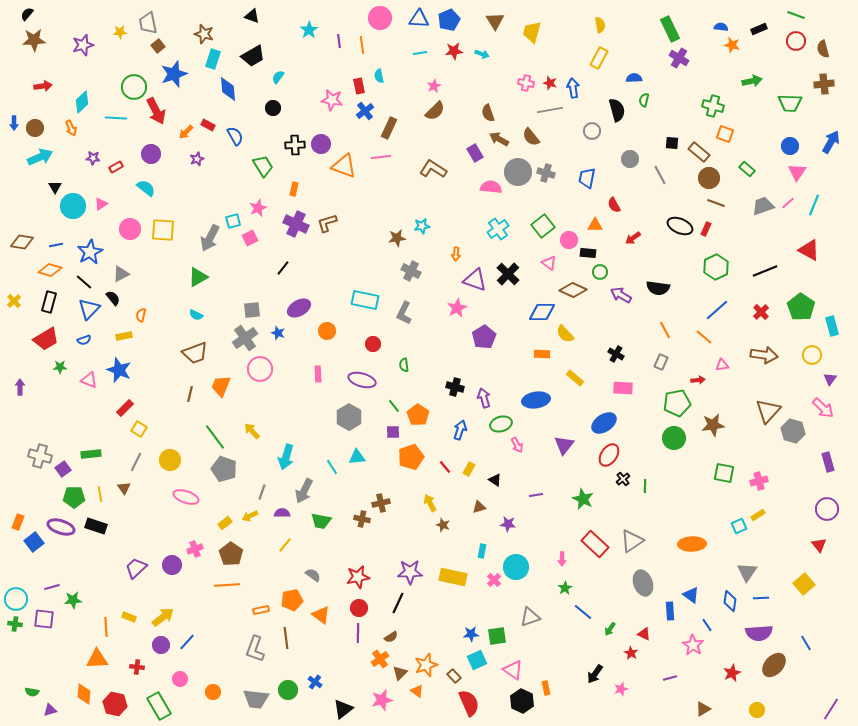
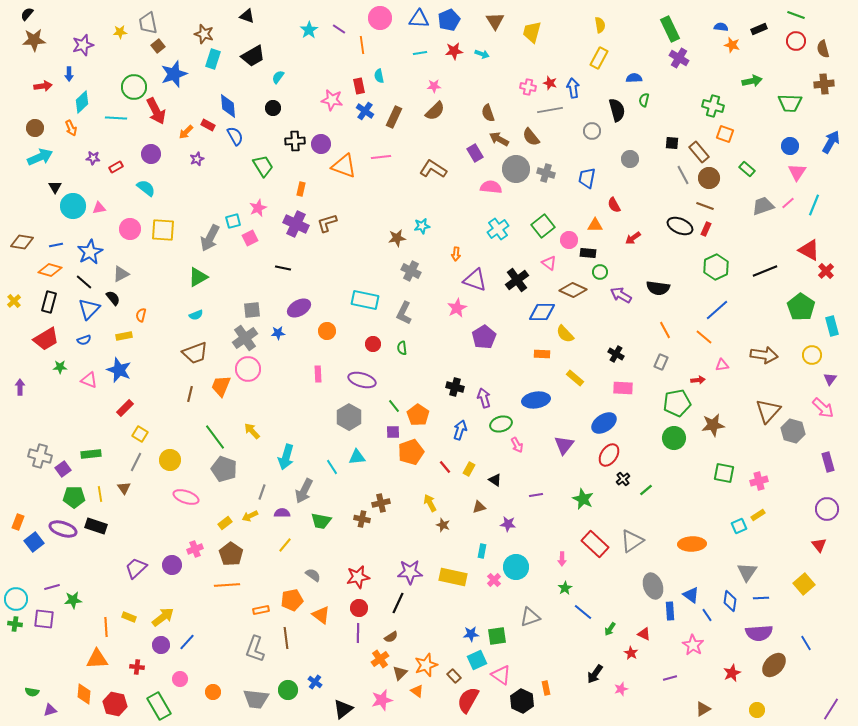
black triangle at (252, 16): moved 5 px left
purple line at (339, 41): moved 12 px up; rotated 48 degrees counterclockwise
pink cross at (526, 83): moved 2 px right, 4 px down
pink star at (434, 86): rotated 24 degrees clockwise
blue diamond at (228, 89): moved 17 px down
blue cross at (365, 111): rotated 18 degrees counterclockwise
blue arrow at (14, 123): moved 55 px right, 49 px up
brown rectangle at (389, 128): moved 5 px right, 11 px up
black cross at (295, 145): moved 4 px up
brown rectangle at (699, 152): rotated 10 degrees clockwise
gray circle at (518, 172): moved 2 px left, 3 px up
gray line at (660, 175): moved 23 px right
orange rectangle at (294, 189): moved 7 px right
brown line at (716, 203): moved 11 px left, 3 px down
pink triangle at (101, 204): moved 2 px left, 4 px down; rotated 24 degrees clockwise
black line at (283, 268): rotated 63 degrees clockwise
black cross at (508, 274): moved 9 px right, 6 px down; rotated 10 degrees clockwise
red cross at (761, 312): moved 65 px right, 41 px up
cyan semicircle at (196, 315): rotated 48 degrees counterclockwise
blue star at (278, 333): rotated 24 degrees counterclockwise
green semicircle at (404, 365): moved 2 px left, 17 px up
pink circle at (260, 369): moved 12 px left
yellow square at (139, 429): moved 1 px right, 5 px down
orange pentagon at (411, 457): moved 5 px up
green line at (645, 486): moved 1 px right, 4 px down; rotated 48 degrees clockwise
purple ellipse at (61, 527): moved 2 px right, 2 px down
gray ellipse at (643, 583): moved 10 px right, 3 px down
blue line at (707, 625): moved 10 px up
pink triangle at (513, 670): moved 12 px left, 5 px down
red semicircle at (469, 703): moved 1 px left, 3 px up; rotated 128 degrees counterclockwise
